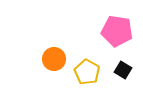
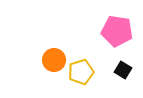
orange circle: moved 1 px down
yellow pentagon: moved 6 px left; rotated 25 degrees clockwise
